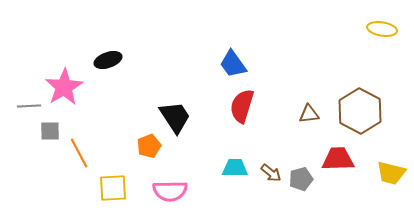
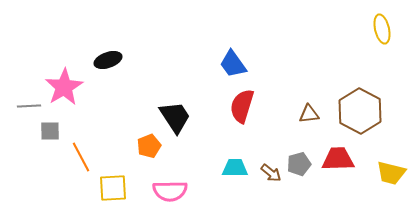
yellow ellipse: rotated 68 degrees clockwise
orange line: moved 2 px right, 4 px down
gray pentagon: moved 2 px left, 15 px up
